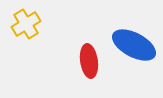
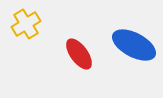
red ellipse: moved 10 px left, 7 px up; rotated 28 degrees counterclockwise
